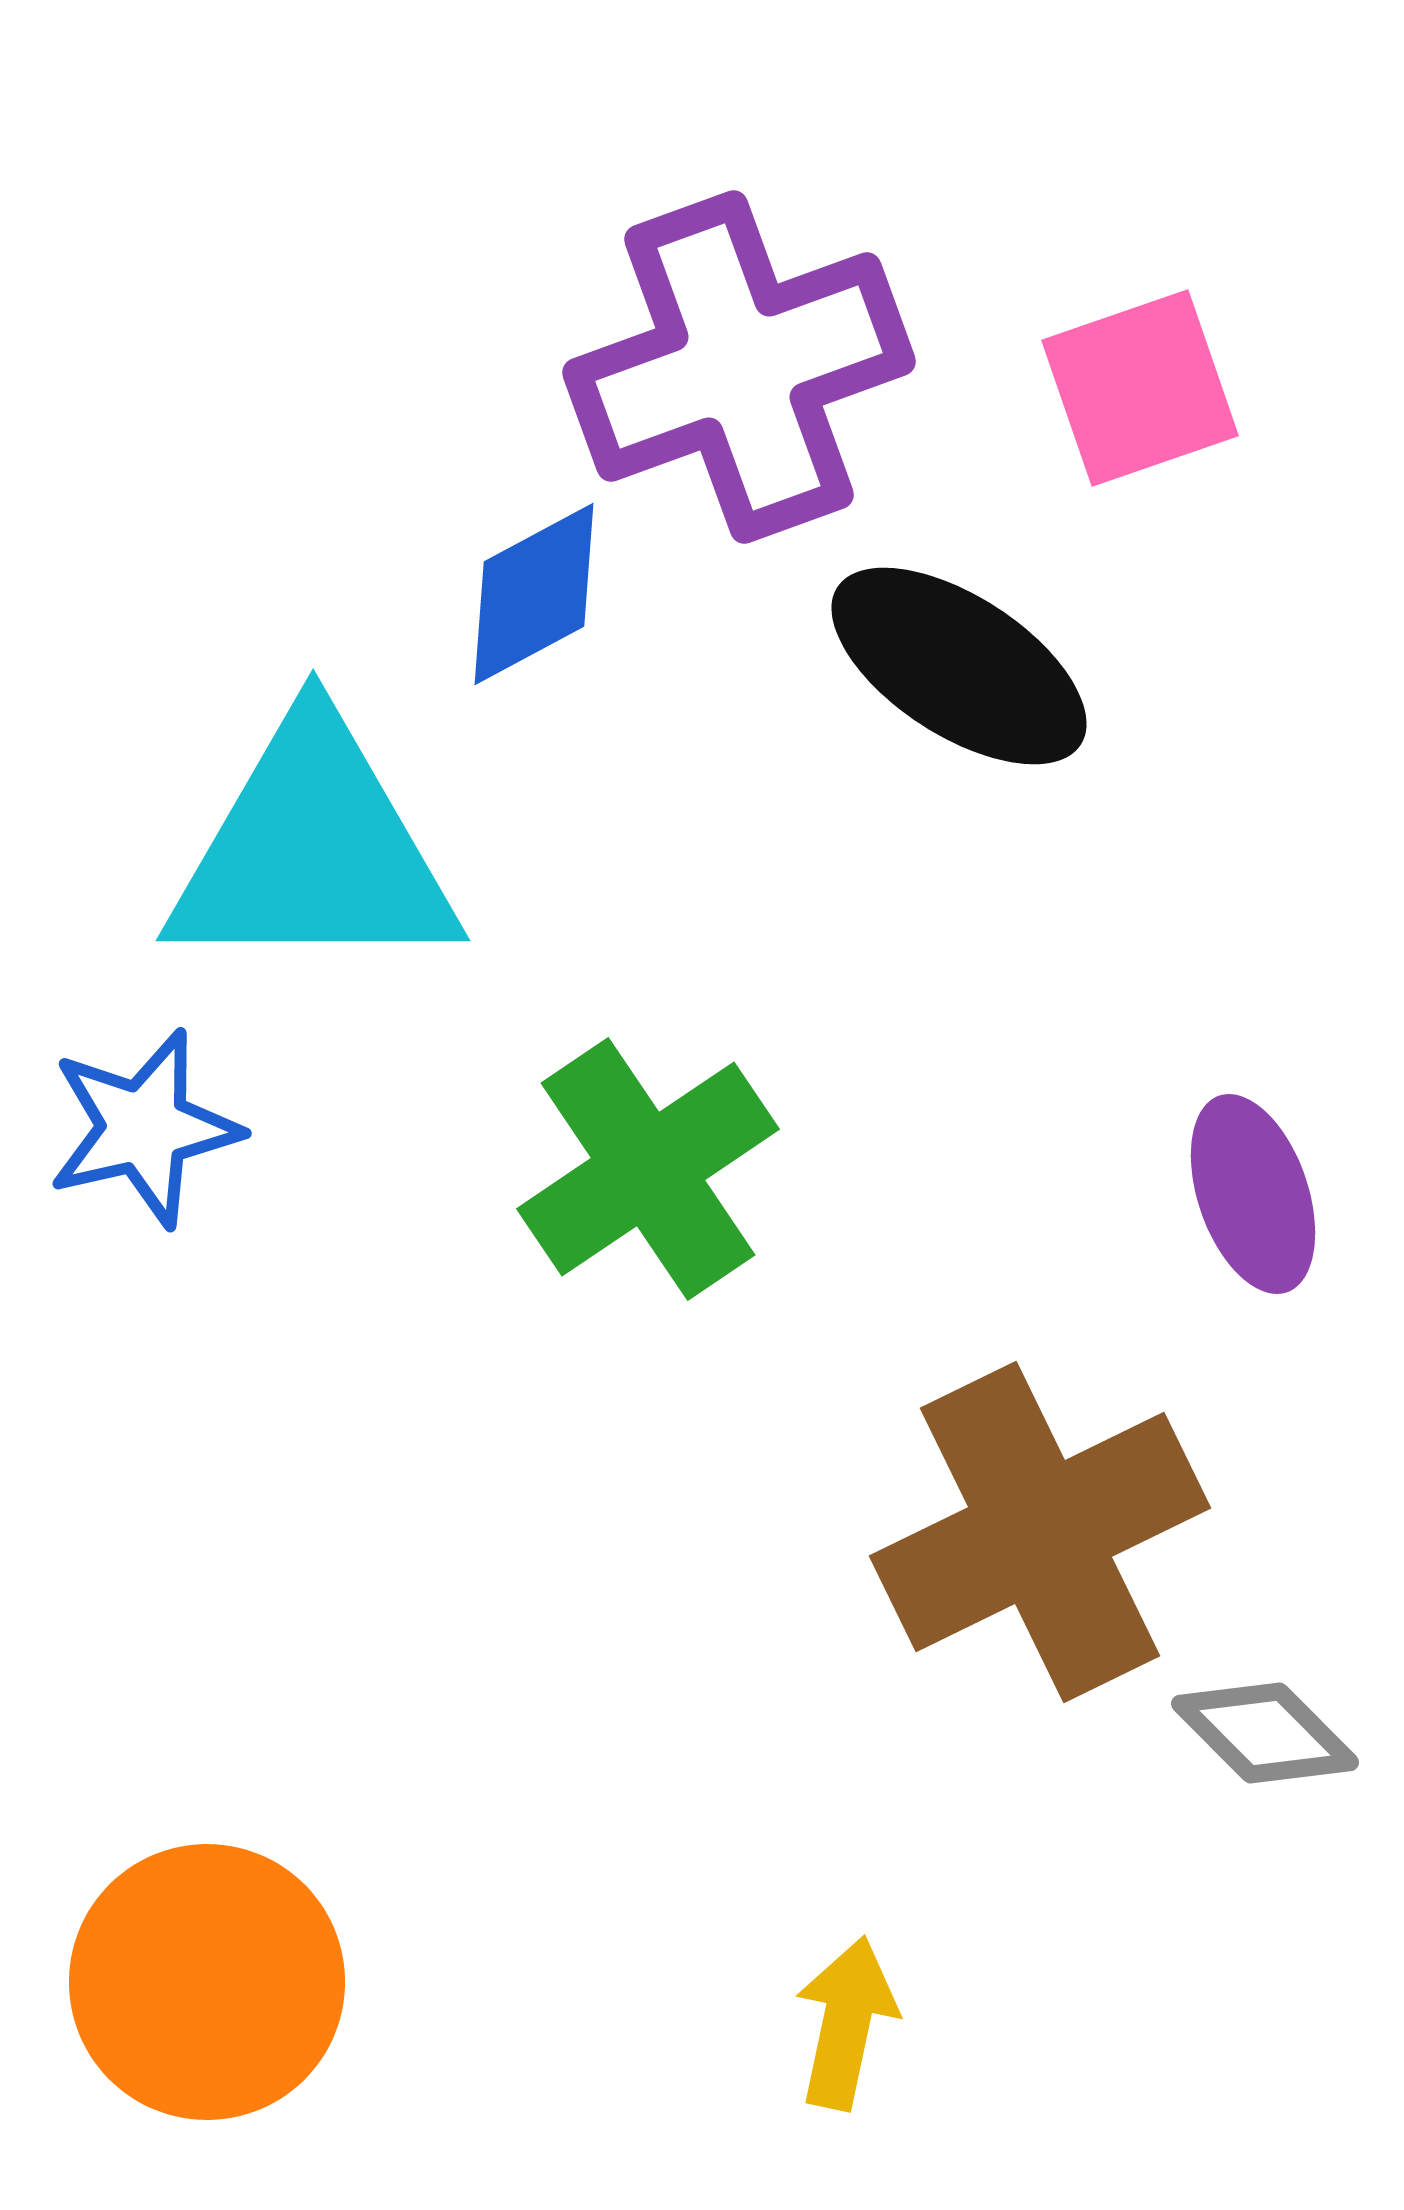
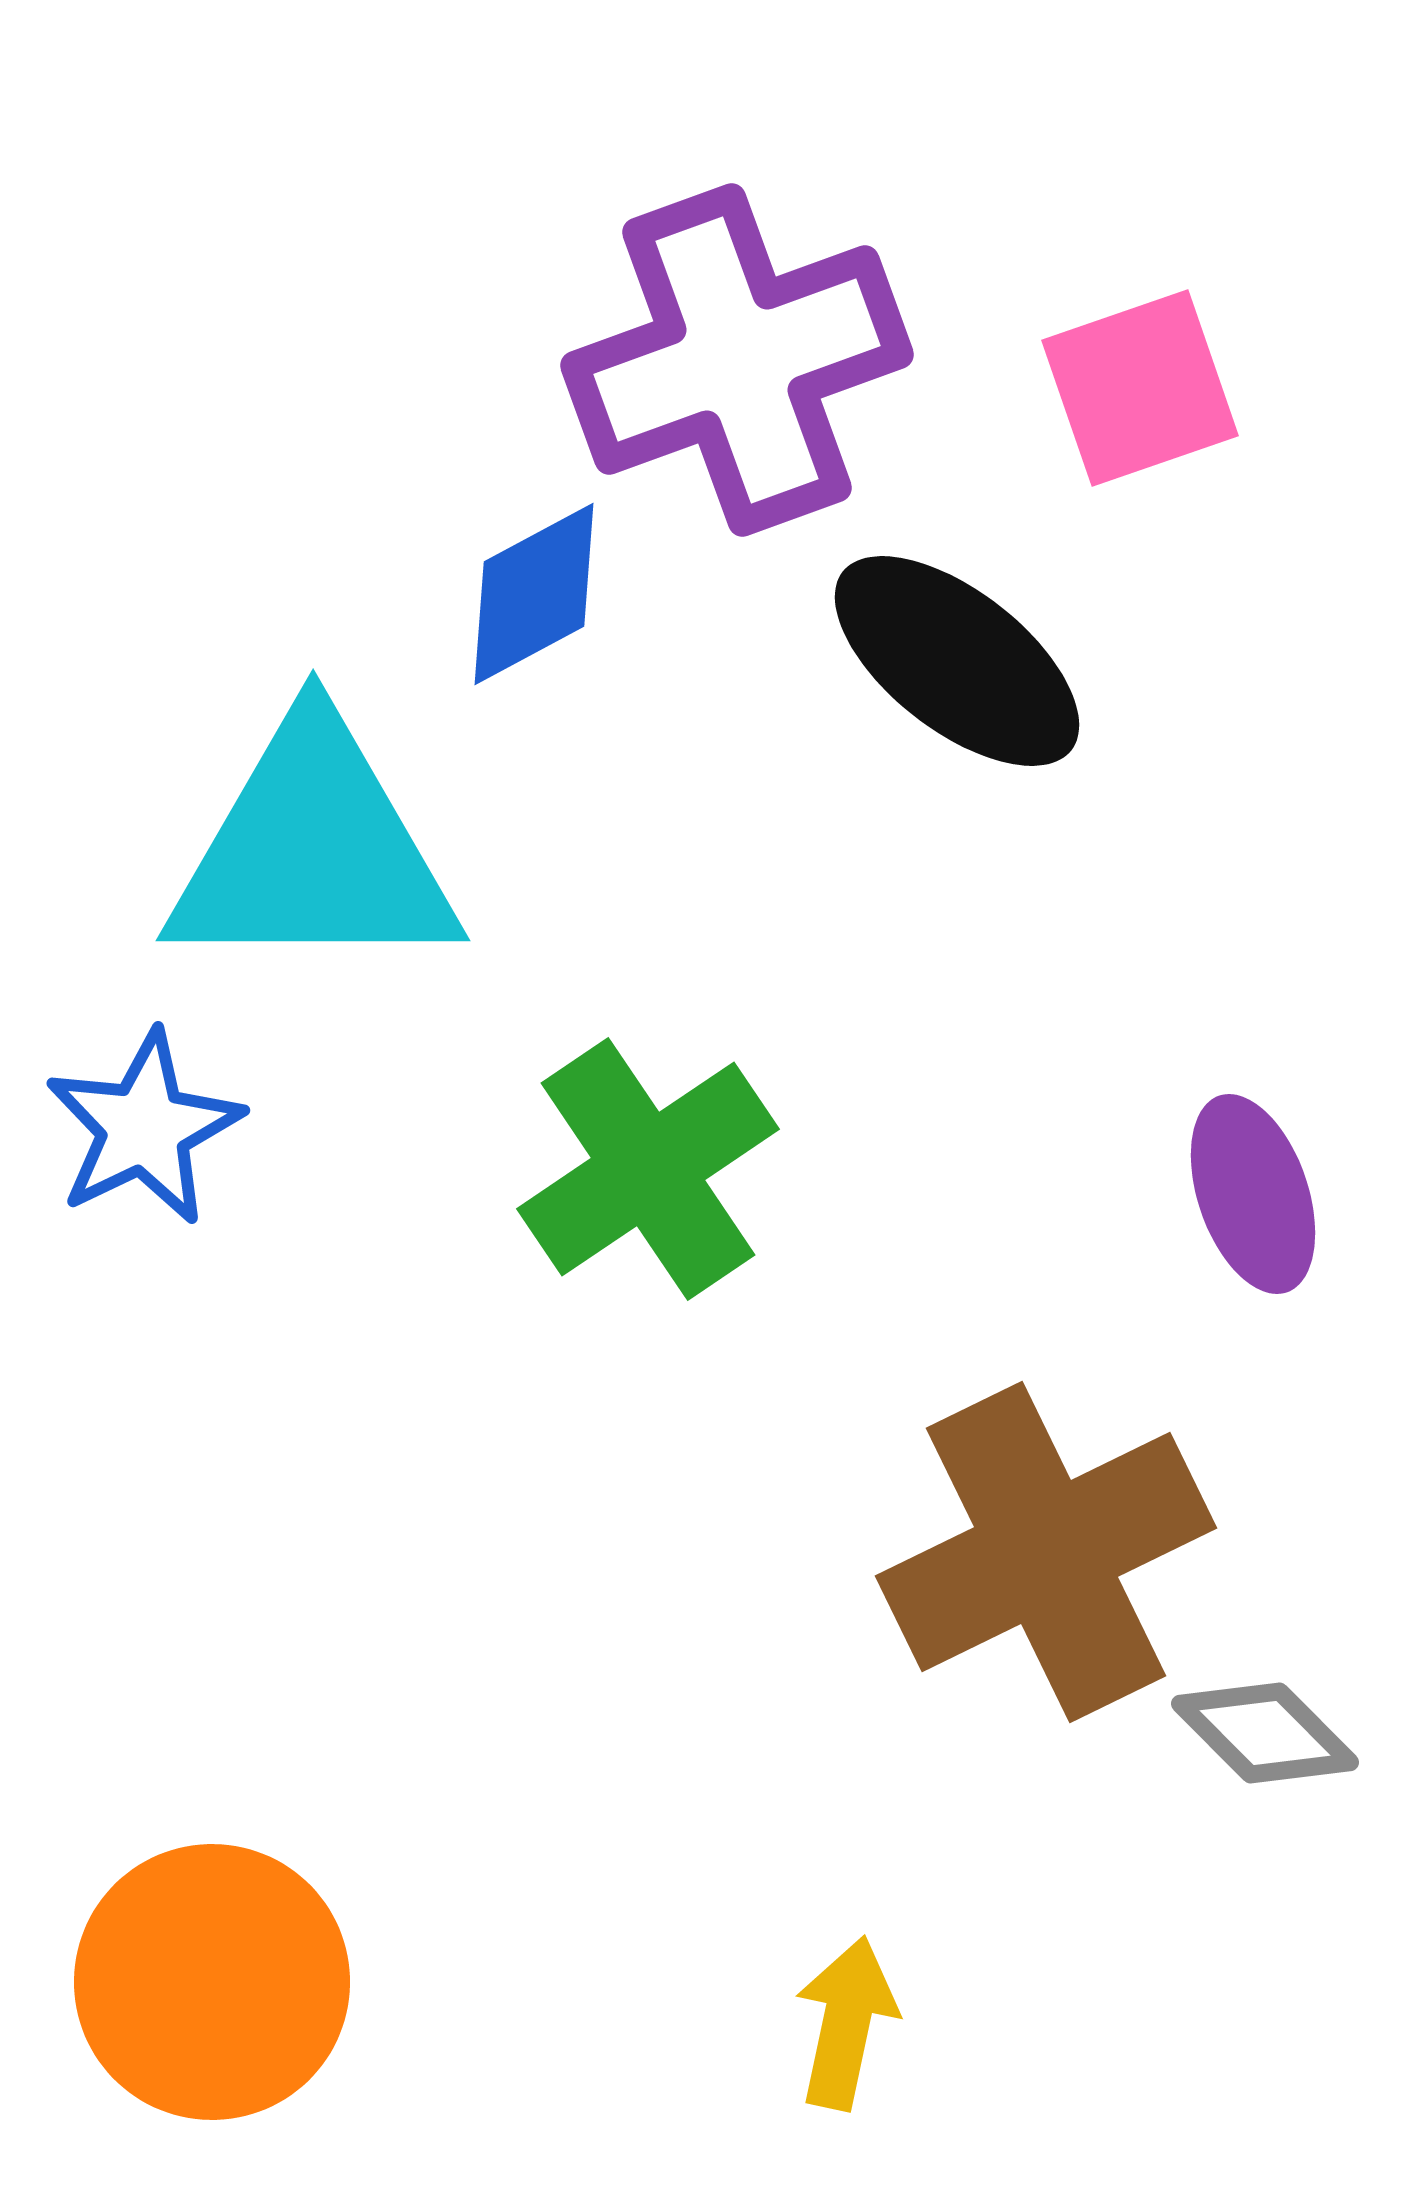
purple cross: moved 2 px left, 7 px up
black ellipse: moved 2 px left, 5 px up; rotated 5 degrees clockwise
blue star: rotated 13 degrees counterclockwise
brown cross: moved 6 px right, 20 px down
orange circle: moved 5 px right
